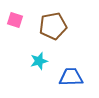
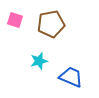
brown pentagon: moved 2 px left, 2 px up
blue trapezoid: rotated 25 degrees clockwise
